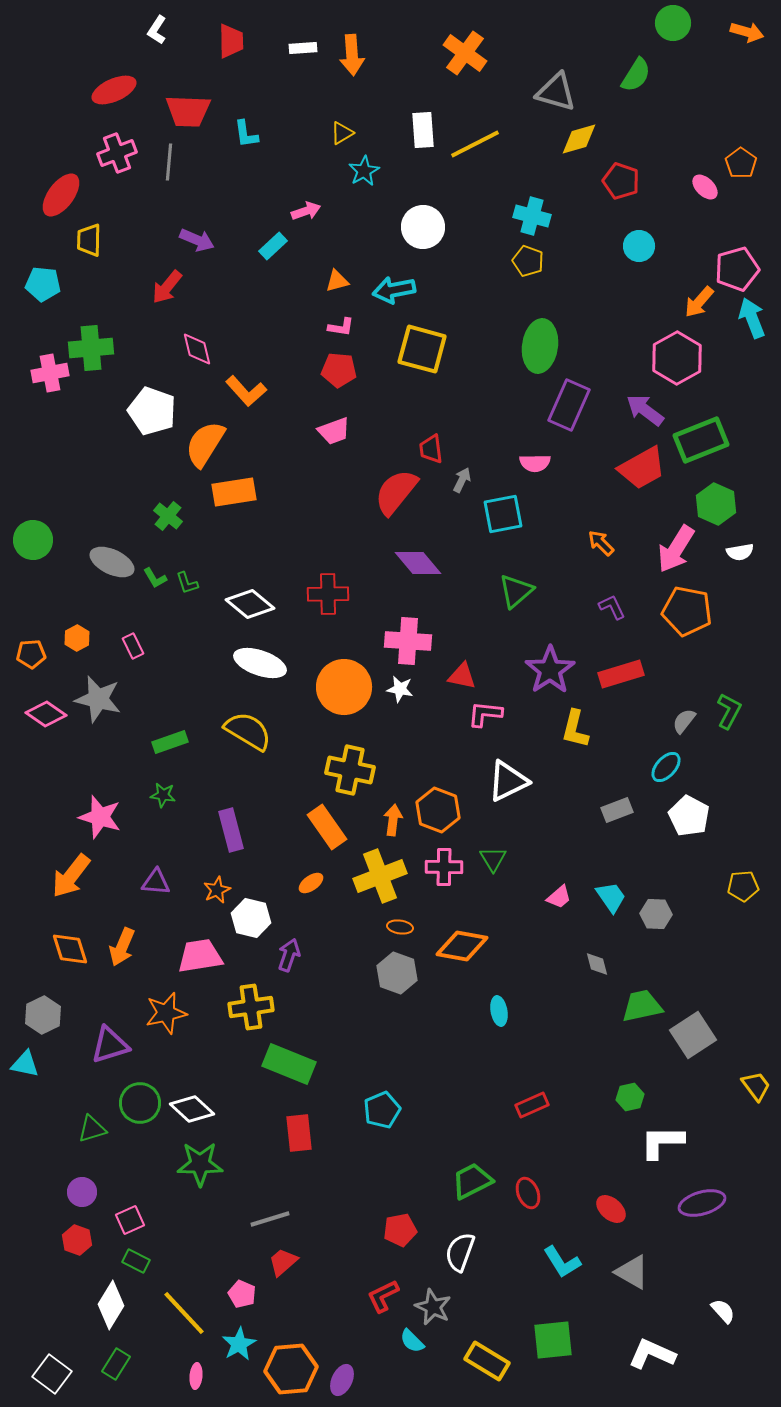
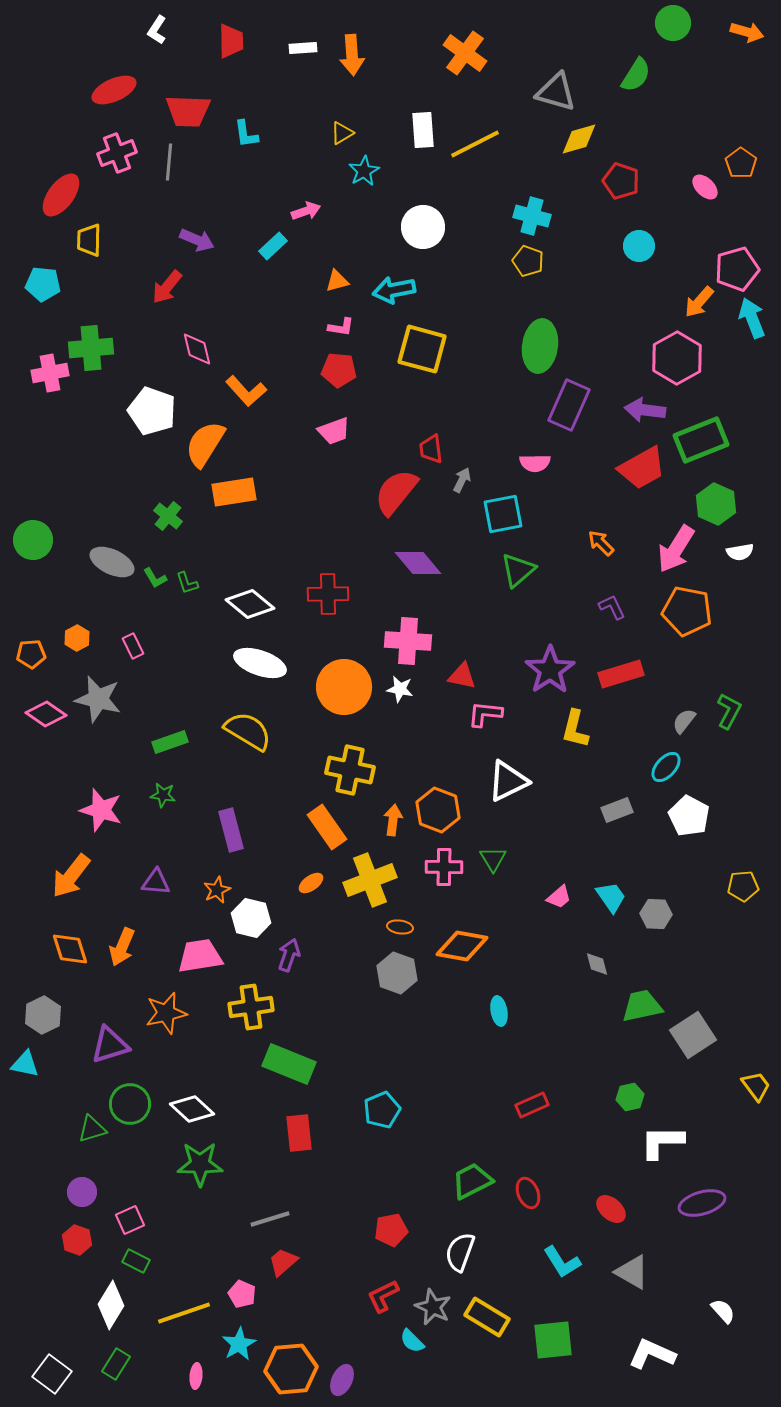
purple arrow at (645, 410): rotated 30 degrees counterclockwise
green triangle at (516, 591): moved 2 px right, 21 px up
pink star at (100, 817): moved 1 px right, 7 px up
yellow cross at (380, 876): moved 10 px left, 4 px down
green circle at (140, 1103): moved 10 px left, 1 px down
red pentagon at (400, 1230): moved 9 px left
yellow line at (184, 1313): rotated 66 degrees counterclockwise
yellow rectangle at (487, 1361): moved 44 px up
